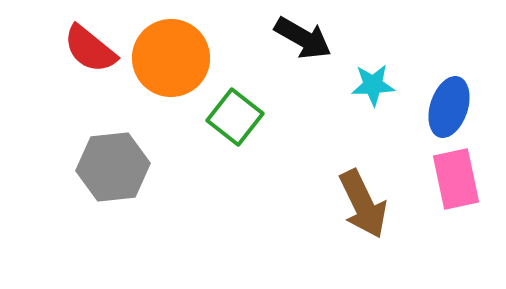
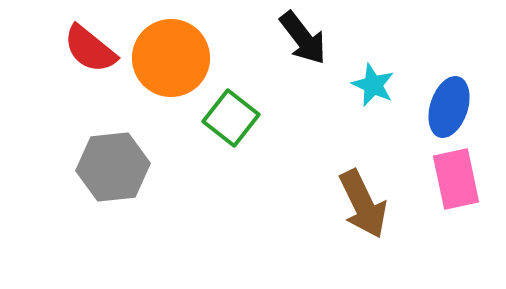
black arrow: rotated 22 degrees clockwise
cyan star: rotated 27 degrees clockwise
green square: moved 4 px left, 1 px down
